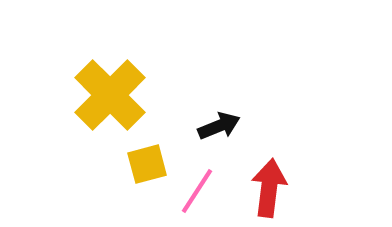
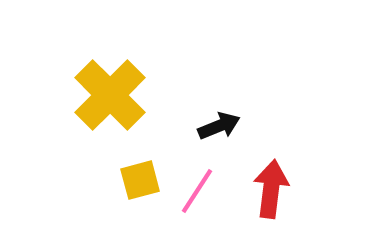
yellow square: moved 7 px left, 16 px down
red arrow: moved 2 px right, 1 px down
